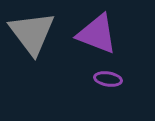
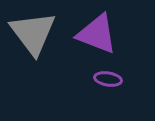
gray triangle: moved 1 px right
